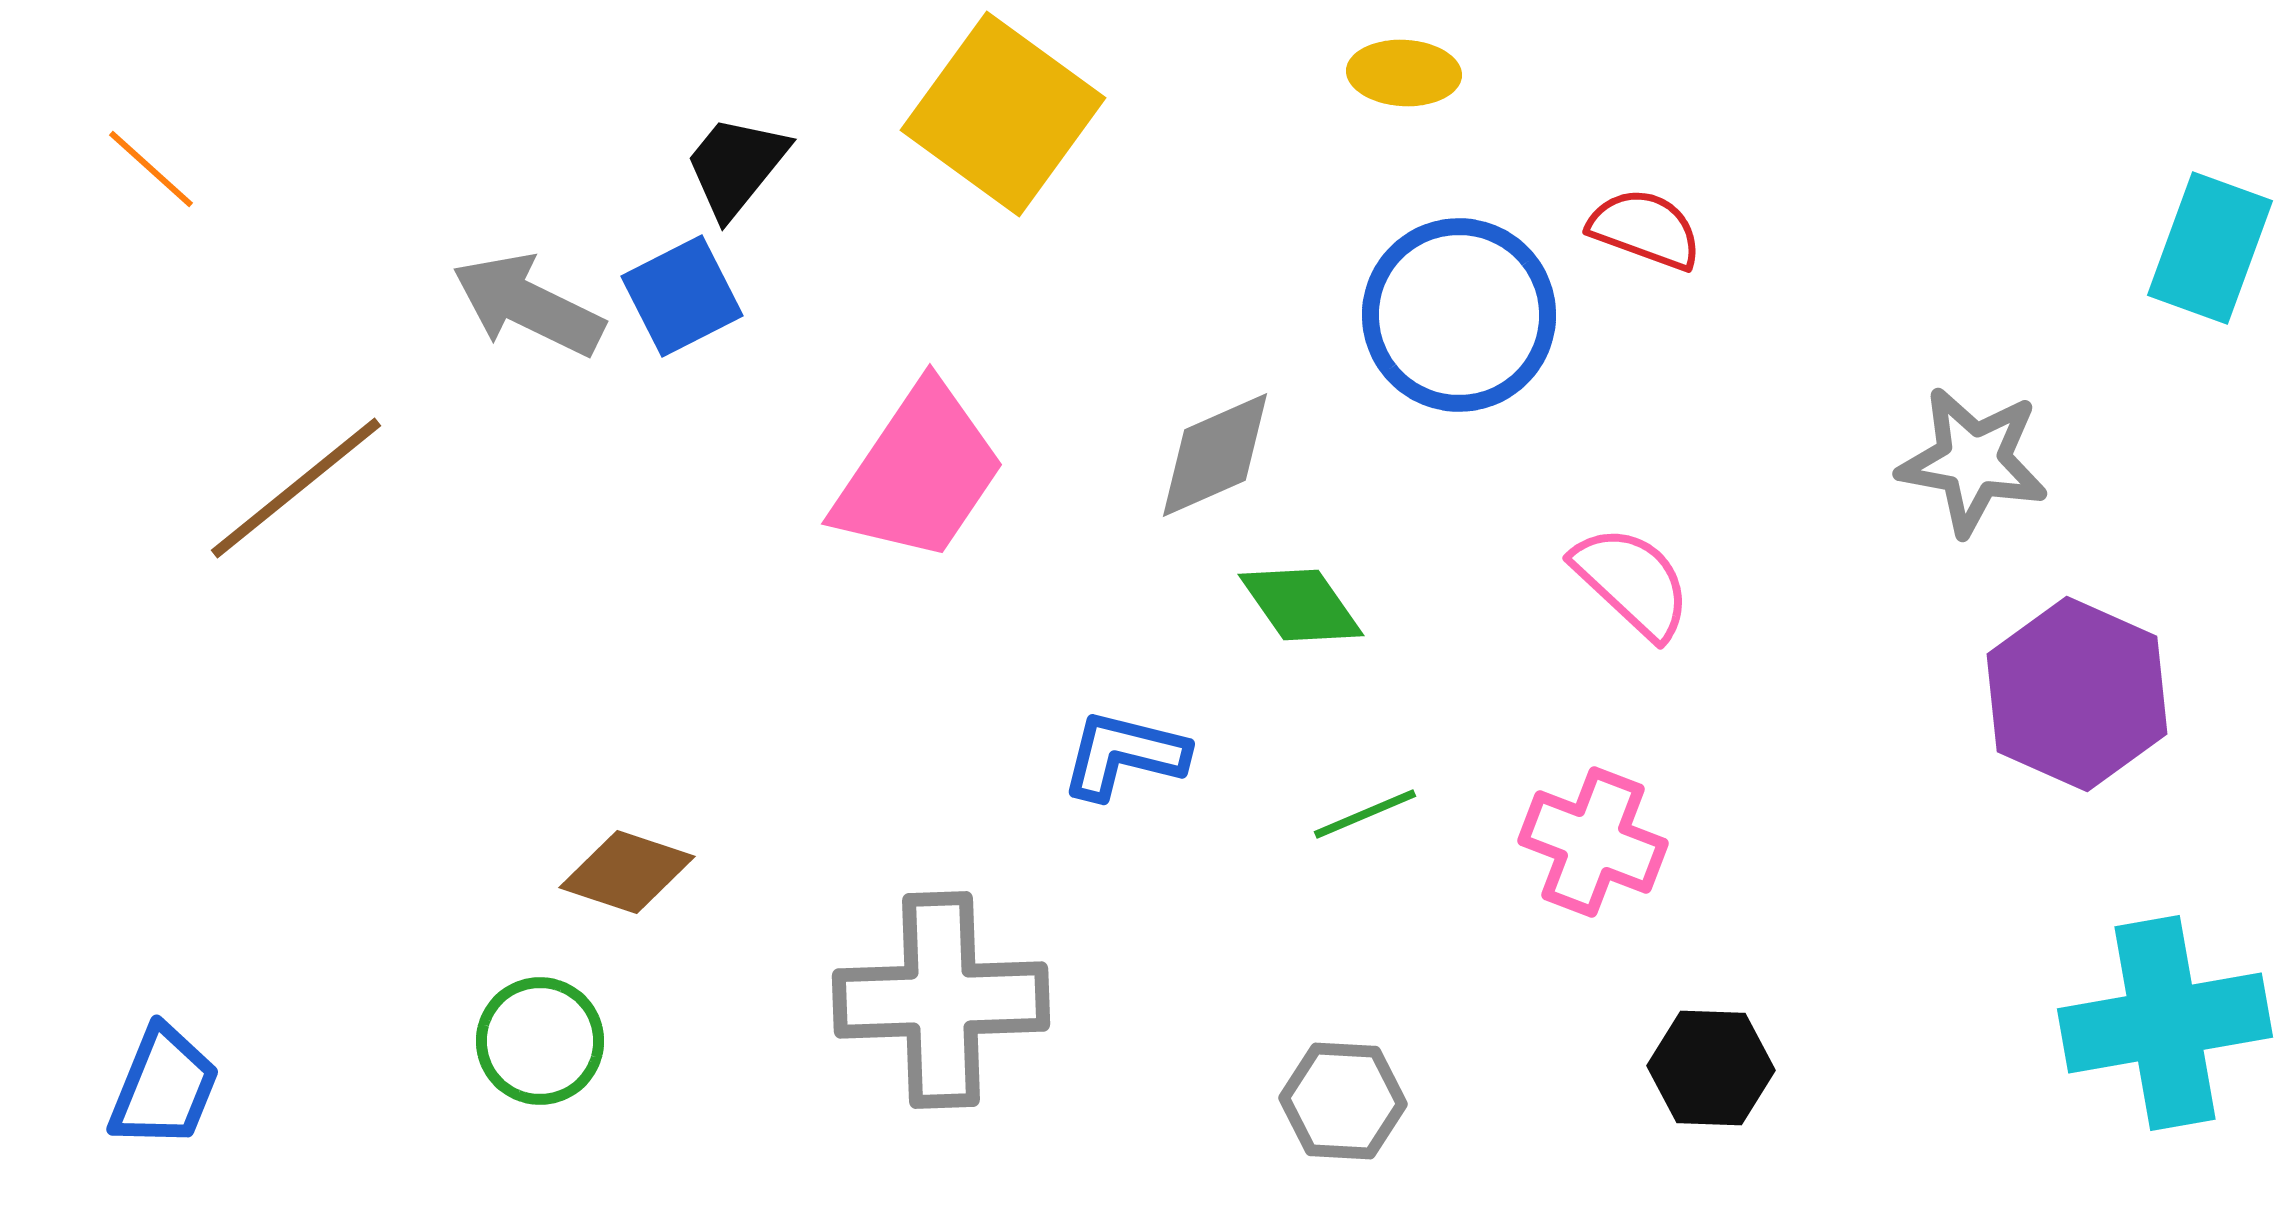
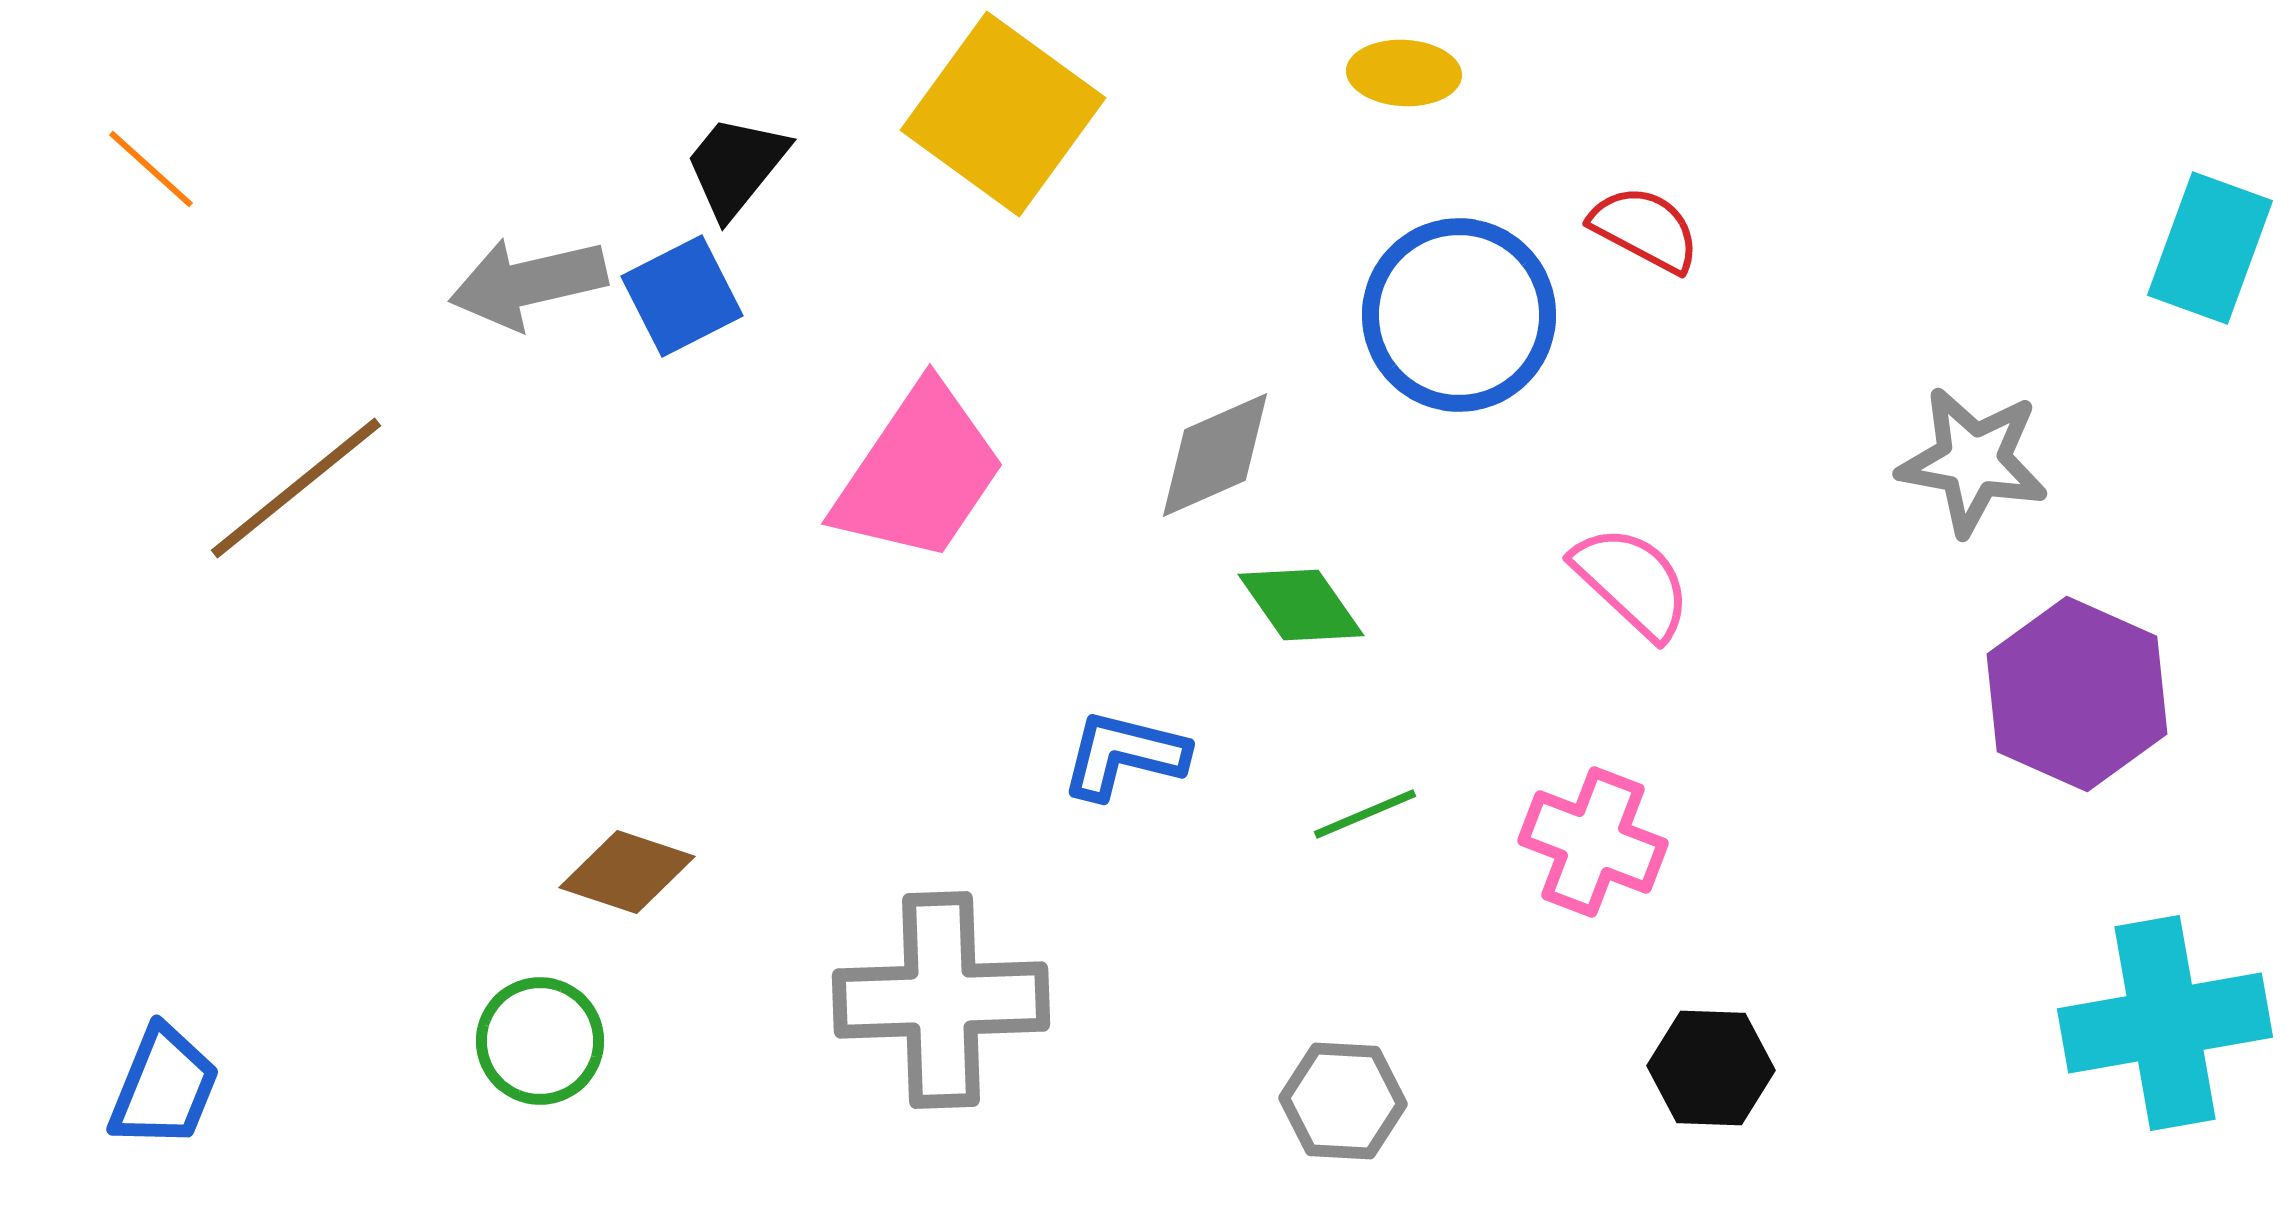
red semicircle: rotated 8 degrees clockwise
gray arrow: moved 22 px up; rotated 39 degrees counterclockwise
